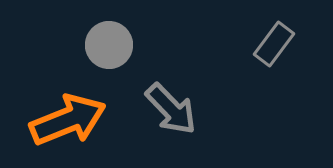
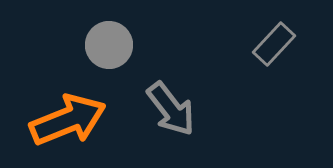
gray rectangle: rotated 6 degrees clockwise
gray arrow: rotated 6 degrees clockwise
